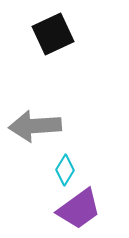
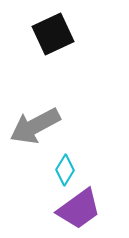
gray arrow: rotated 24 degrees counterclockwise
